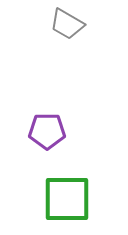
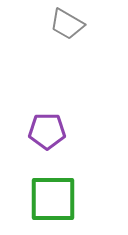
green square: moved 14 px left
